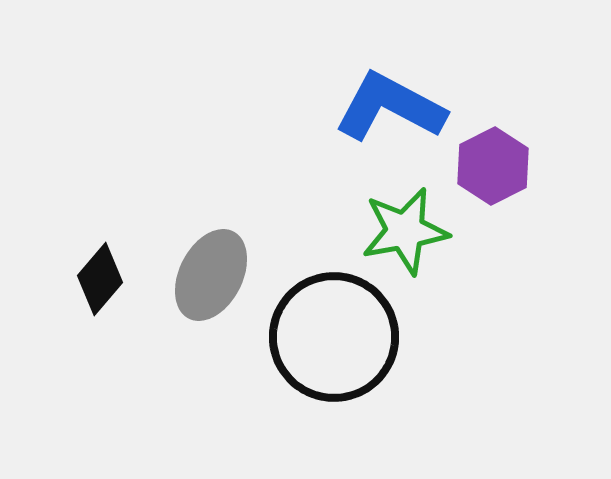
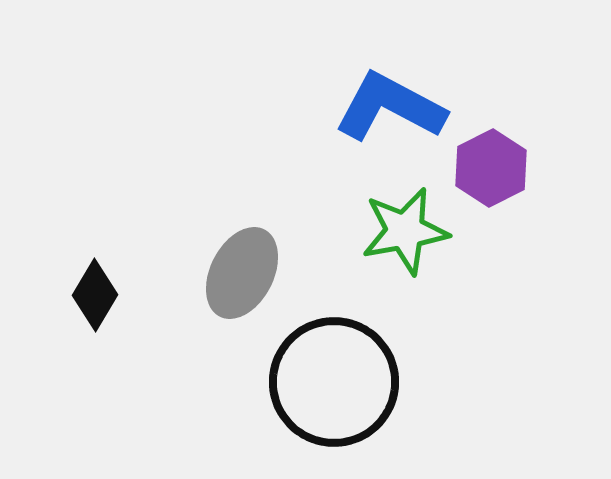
purple hexagon: moved 2 px left, 2 px down
gray ellipse: moved 31 px right, 2 px up
black diamond: moved 5 px left, 16 px down; rotated 10 degrees counterclockwise
black circle: moved 45 px down
